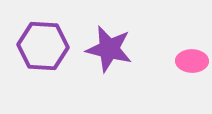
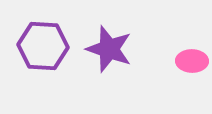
purple star: rotated 6 degrees clockwise
